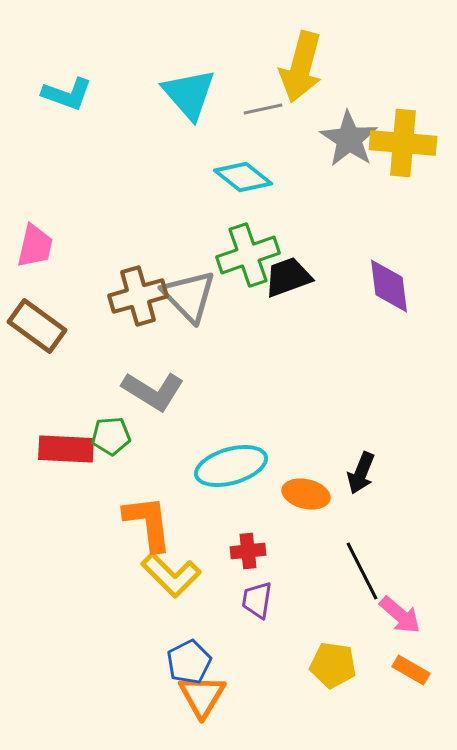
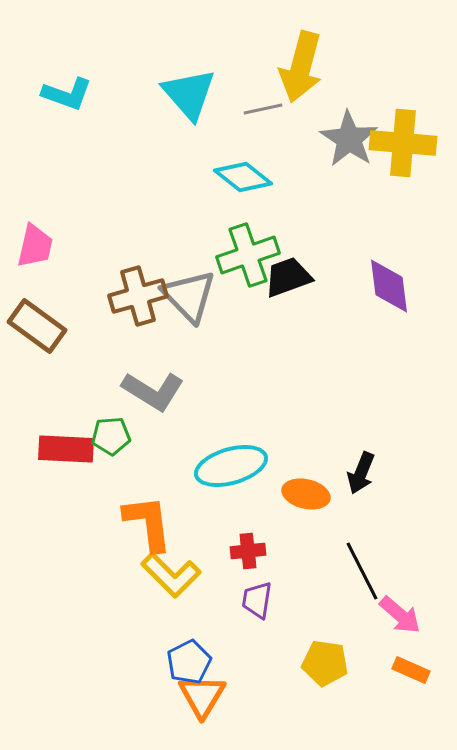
yellow pentagon: moved 8 px left, 2 px up
orange rectangle: rotated 6 degrees counterclockwise
